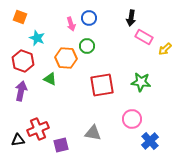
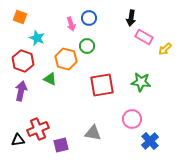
orange hexagon: moved 1 px down; rotated 10 degrees clockwise
